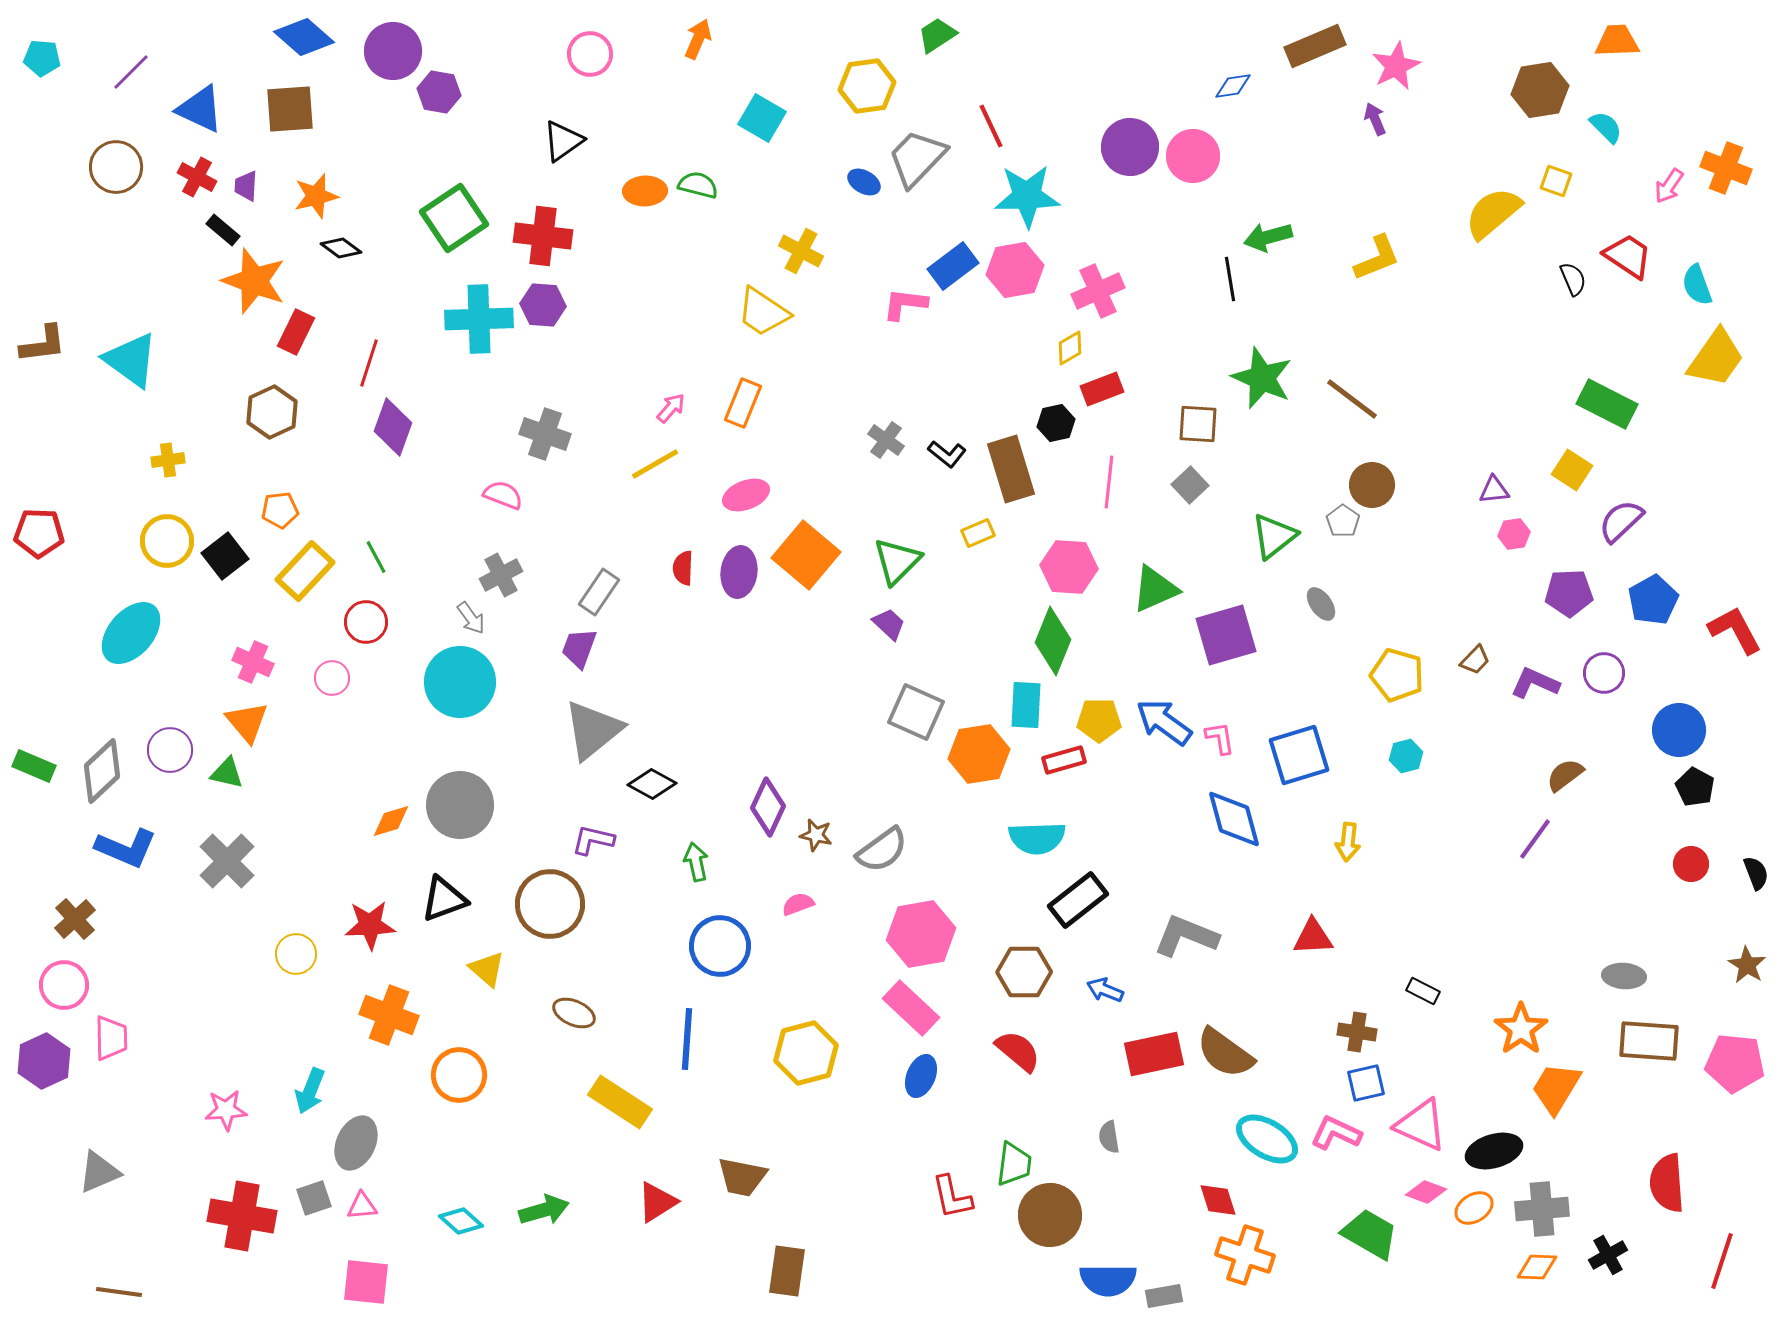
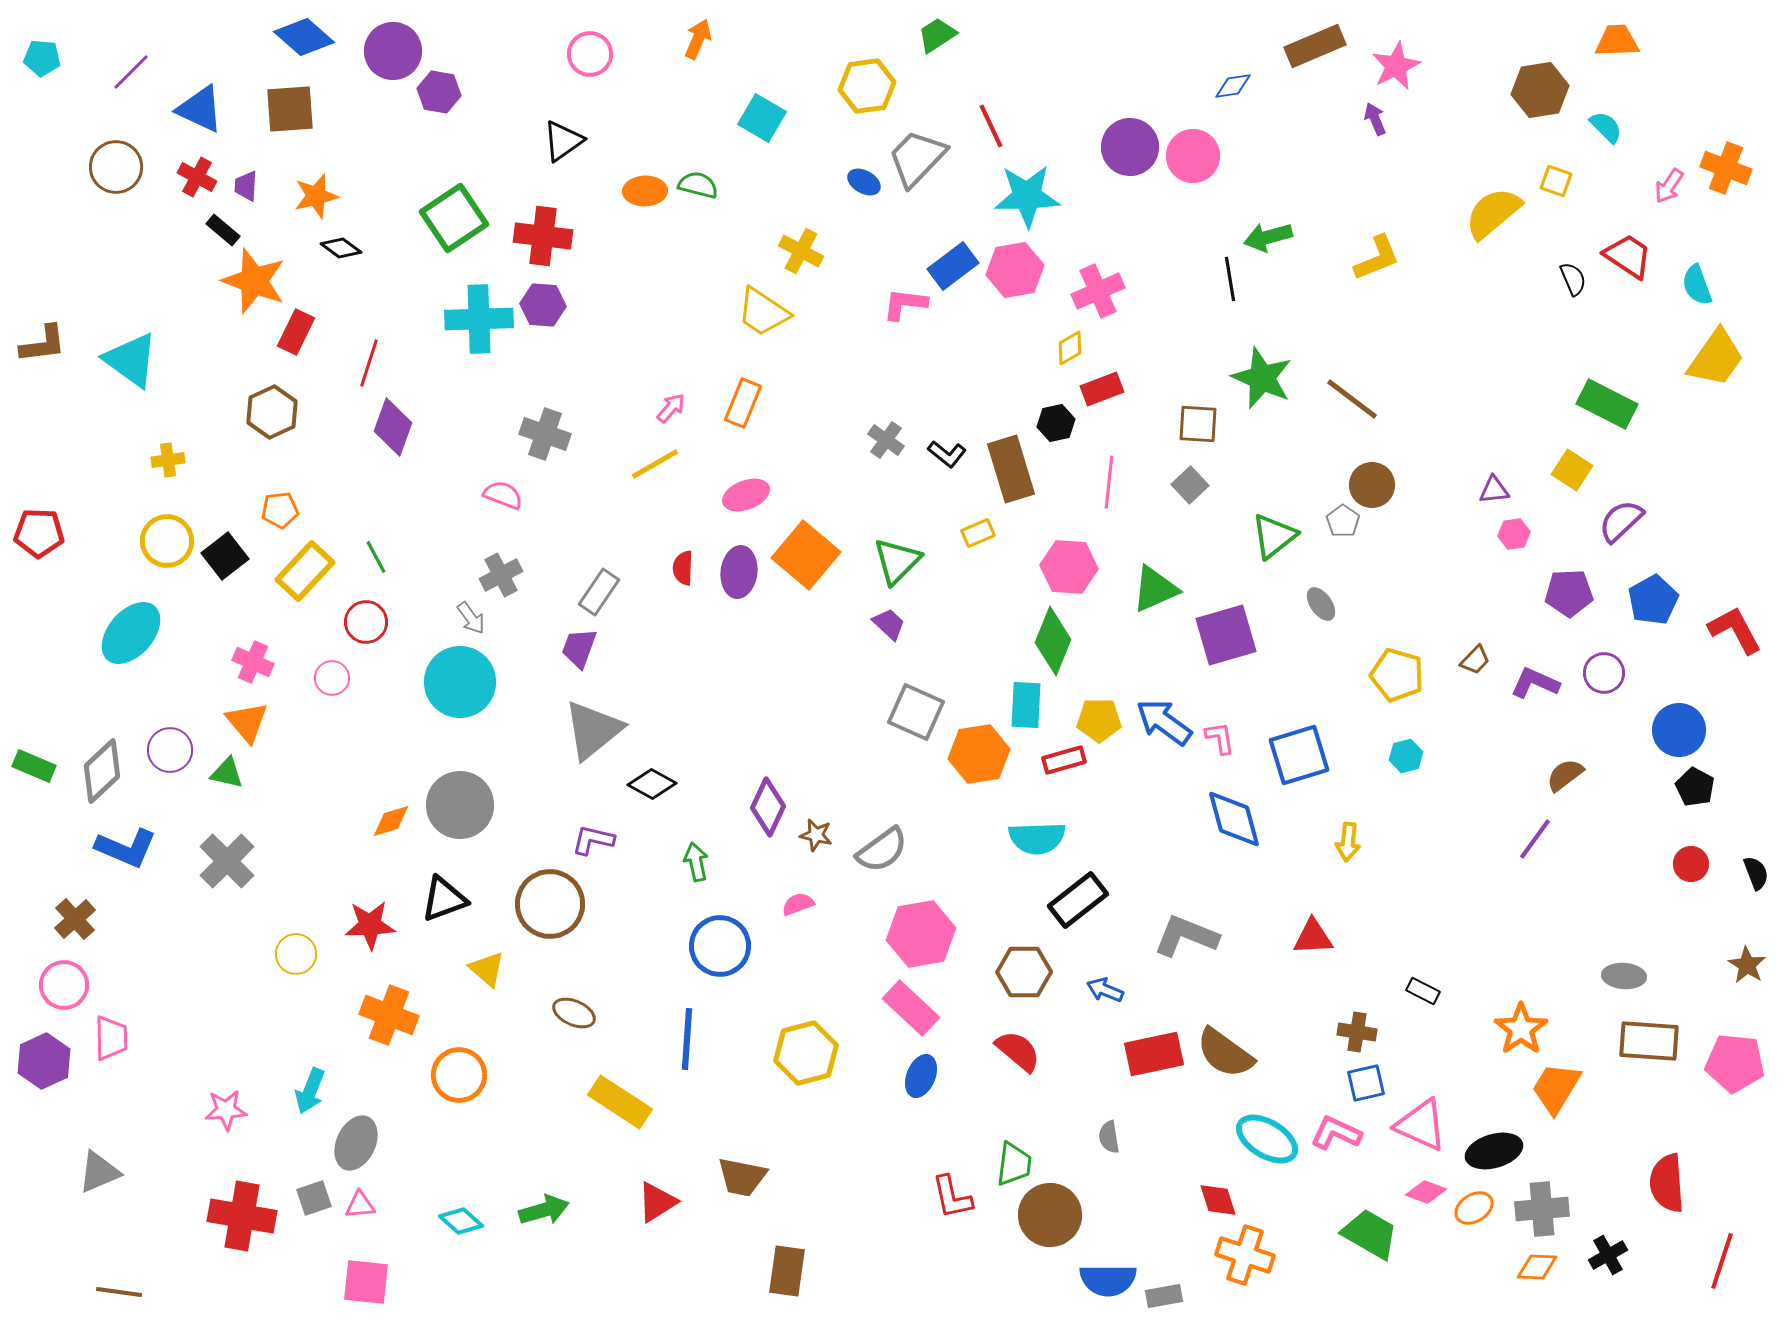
pink triangle at (362, 1206): moved 2 px left, 1 px up
